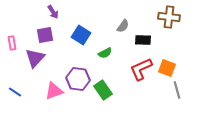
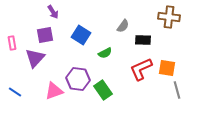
orange square: rotated 12 degrees counterclockwise
